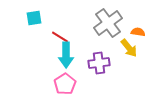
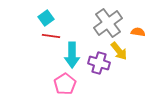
cyan square: moved 12 px right; rotated 28 degrees counterclockwise
red line: moved 9 px left, 1 px up; rotated 24 degrees counterclockwise
yellow arrow: moved 10 px left, 3 px down
cyan arrow: moved 6 px right
purple cross: rotated 25 degrees clockwise
